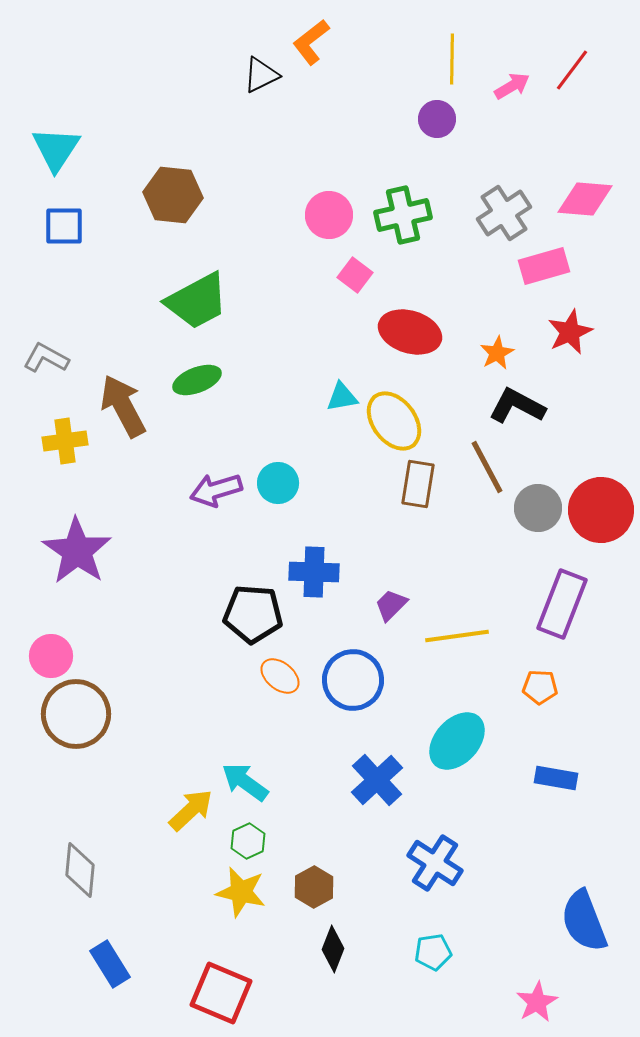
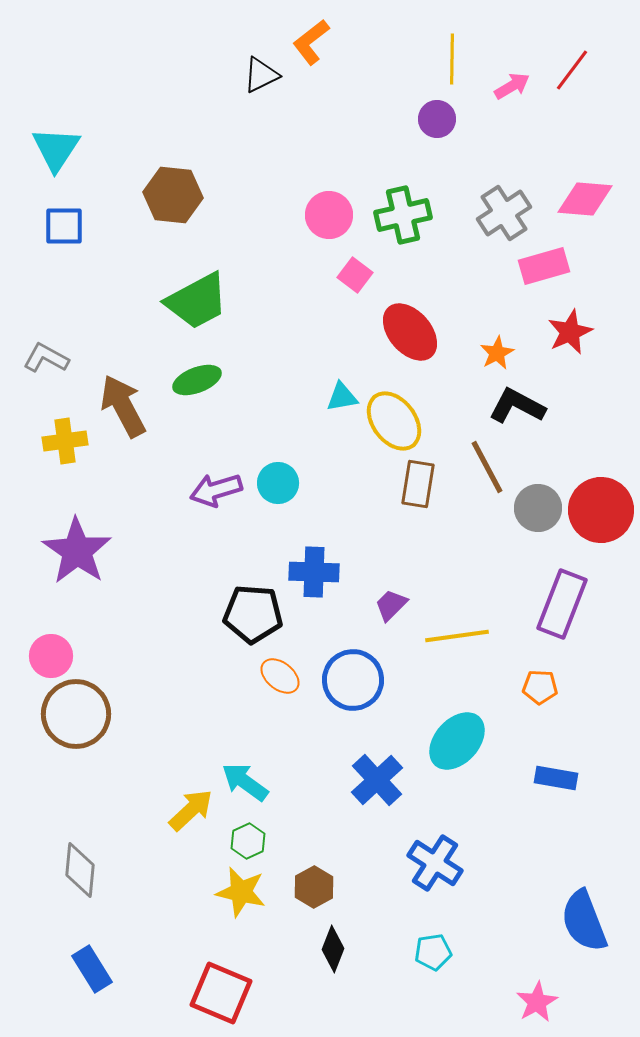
red ellipse at (410, 332): rotated 32 degrees clockwise
blue rectangle at (110, 964): moved 18 px left, 5 px down
